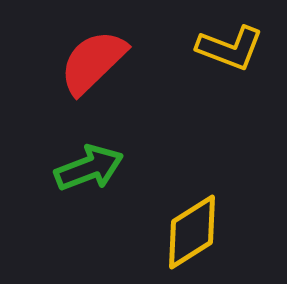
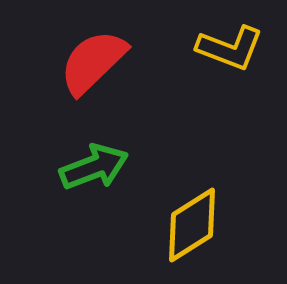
green arrow: moved 5 px right, 1 px up
yellow diamond: moved 7 px up
